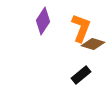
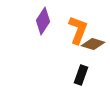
orange L-shape: moved 3 px left, 2 px down
black rectangle: rotated 30 degrees counterclockwise
